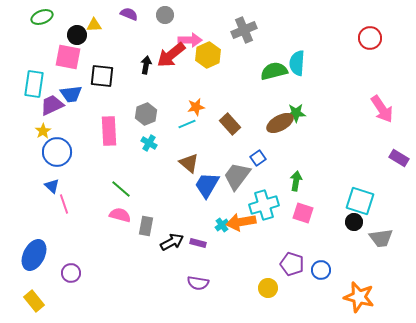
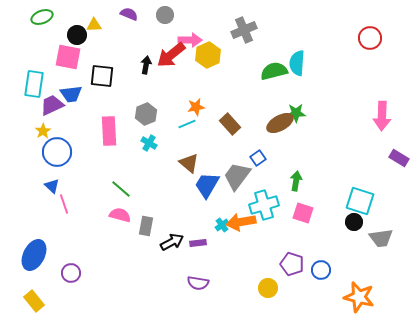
pink arrow at (382, 109): moved 7 px down; rotated 36 degrees clockwise
purple rectangle at (198, 243): rotated 21 degrees counterclockwise
